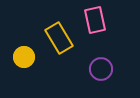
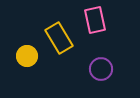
yellow circle: moved 3 px right, 1 px up
